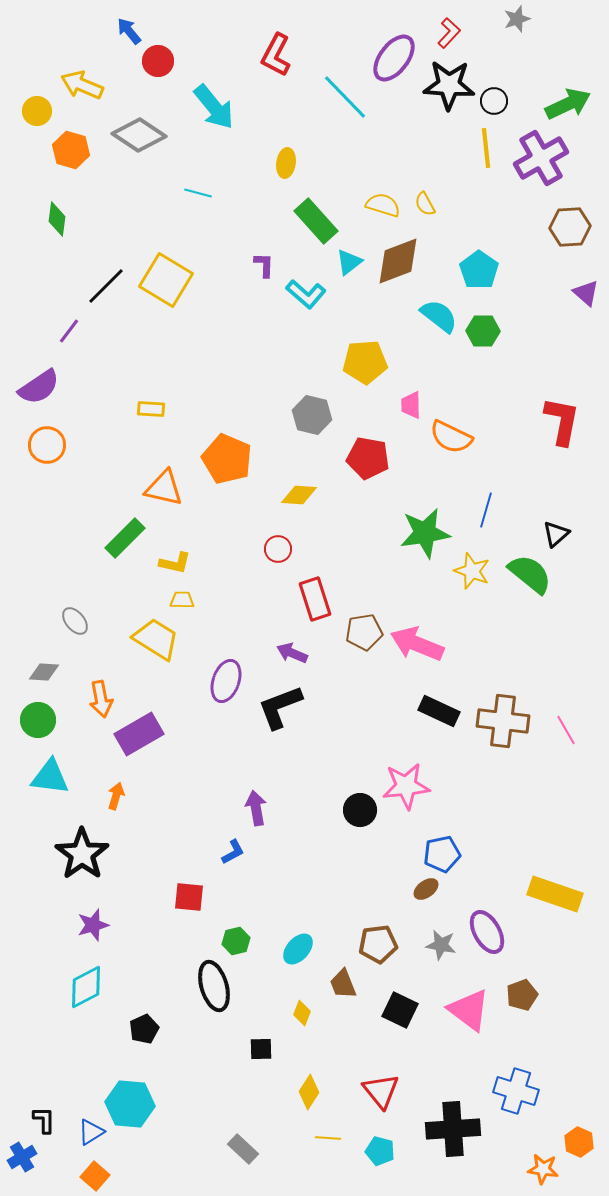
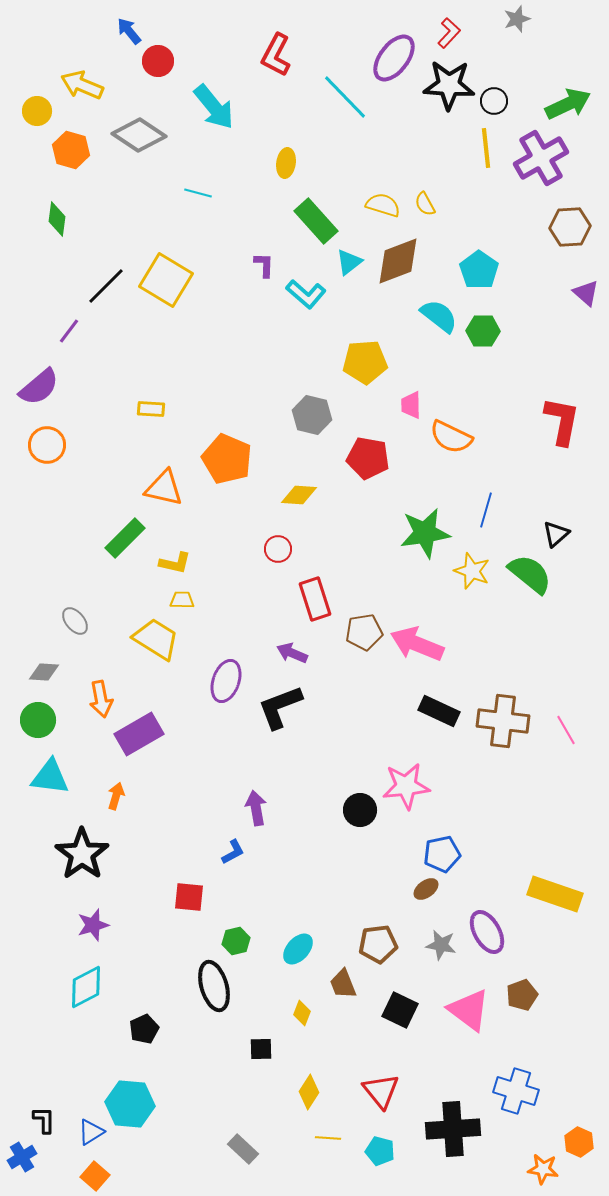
purple semicircle at (39, 387): rotated 6 degrees counterclockwise
